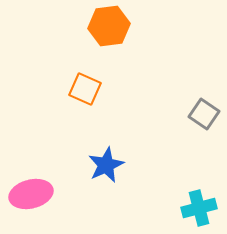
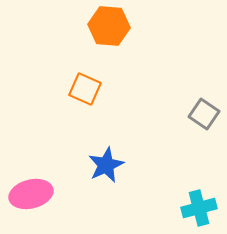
orange hexagon: rotated 12 degrees clockwise
